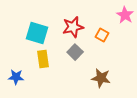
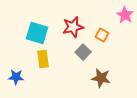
gray square: moved 8 px right
